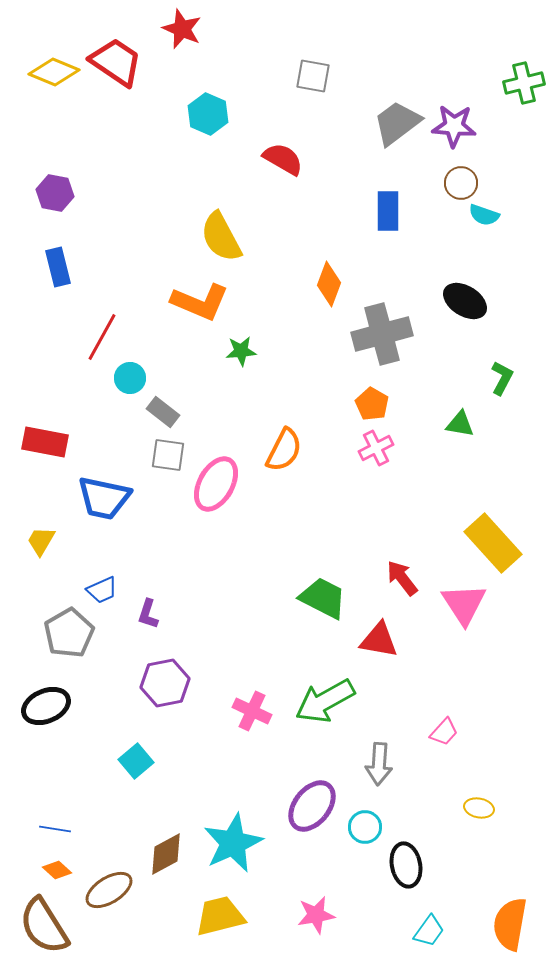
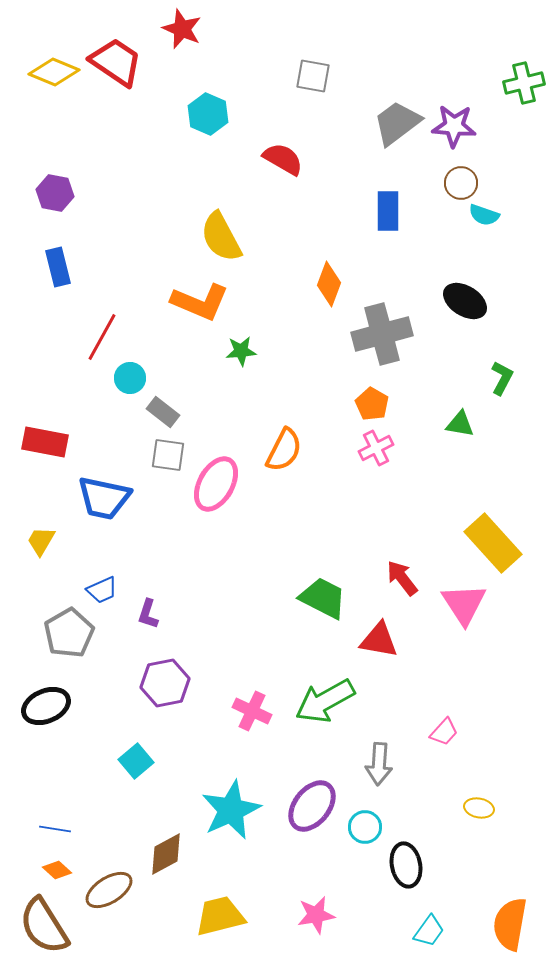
cyan star at (233, 843): moved 2 px left, 33 px up
